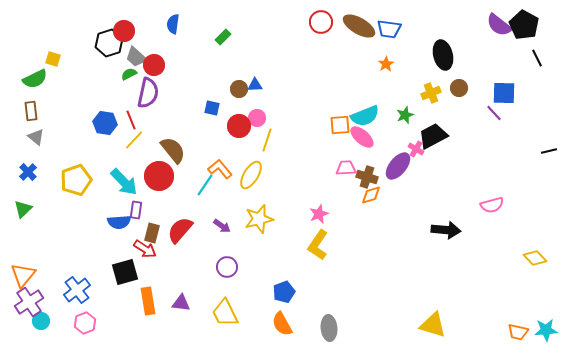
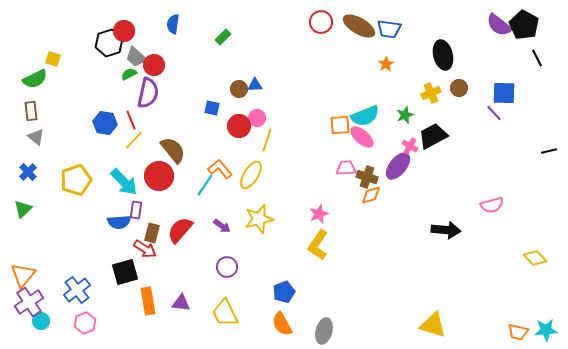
pink cross at (416, 149): moved 6 px left, 3 px up
gray ellipse at (329, 328): moved 5 px left, 3 px down; rotated 20 degrees clockwise
